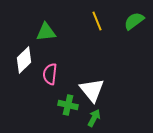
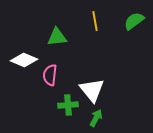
yellow line: moved 2 px left; rotated 12 degrees clockwise
green triangle: moved 11 px right, 5 px down
white diamond: rotated 68 degrees clockwise
pink semicircle: moved 1 px down
green cross: rotated 18 degrees counterclockwise
green arrow: moved 2 px right
